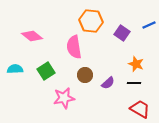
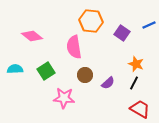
black line: rotated 64 degrees counterclockwise
pink star: rotated 15 degrees clockwise
